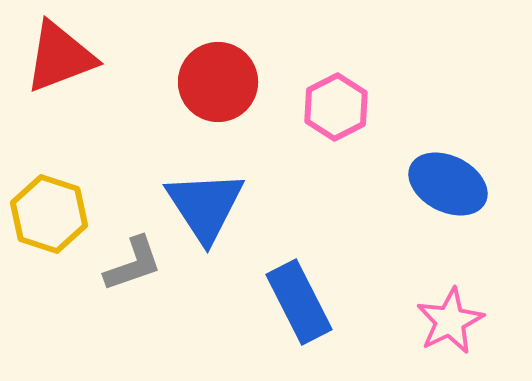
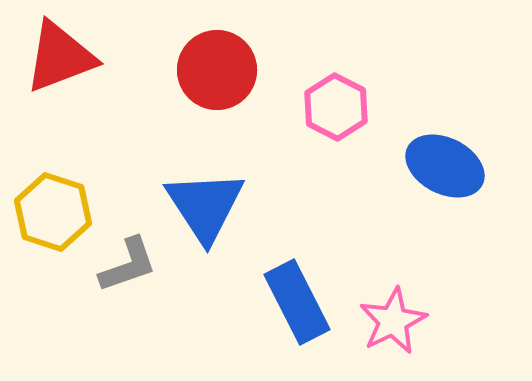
red circle: moved 1 px left, 12 px up
pink hexagon: rotated 6 degrees counterclockwise
blue ellipse: moved 3 px left, 18 px up
yellow hexagon: moved 4 px right, 2 px up
gray L-shape: moved 5 px left, 1 px down
blue rectangle: moved 2 px left
pink star: moved 57 px left
